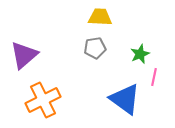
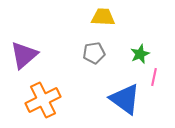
yellow trapezoid: moved 3 px right
gray pentagon: moved 1 px left, 5 px down
